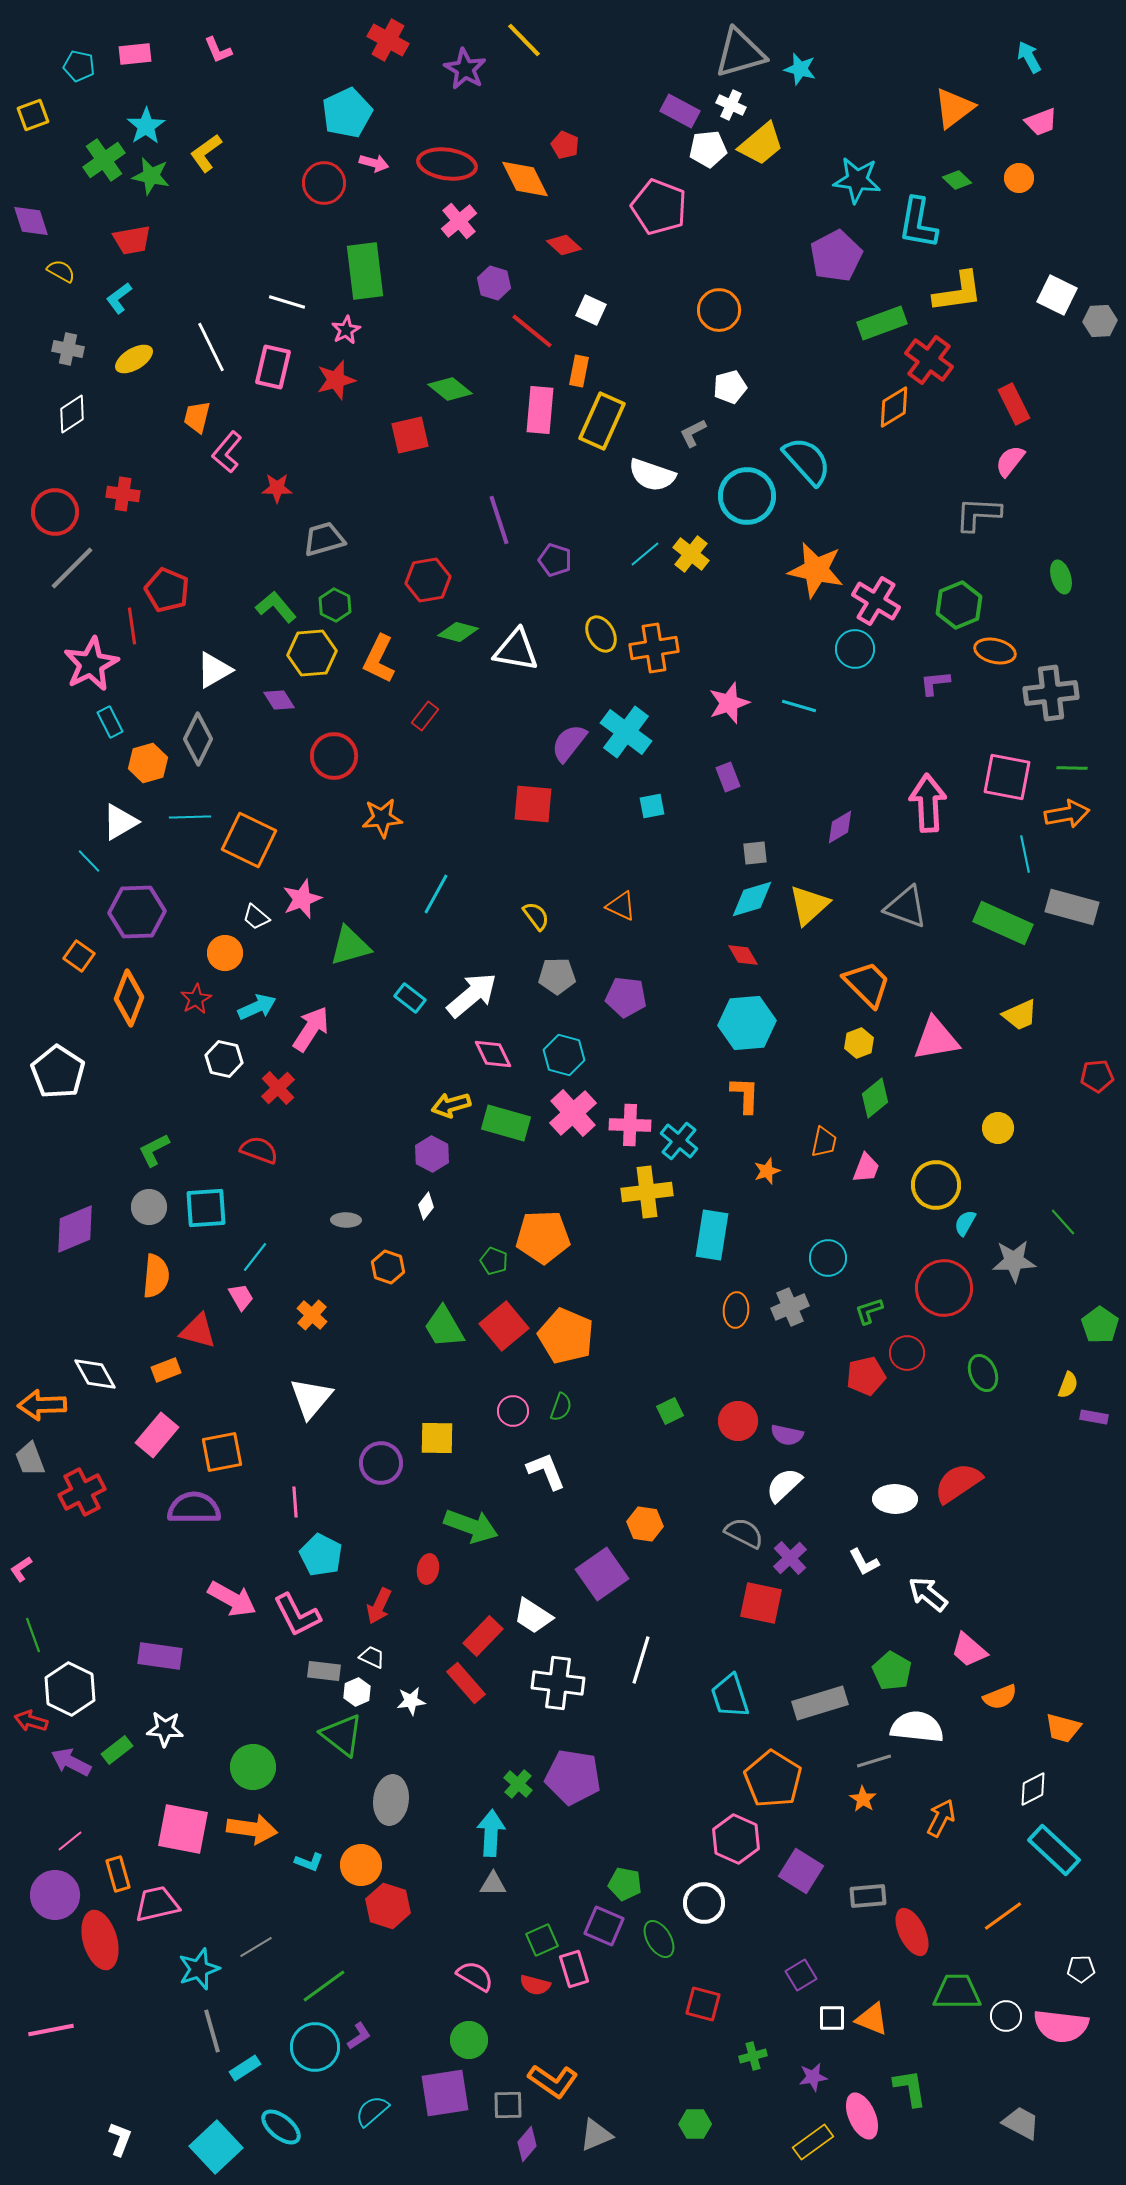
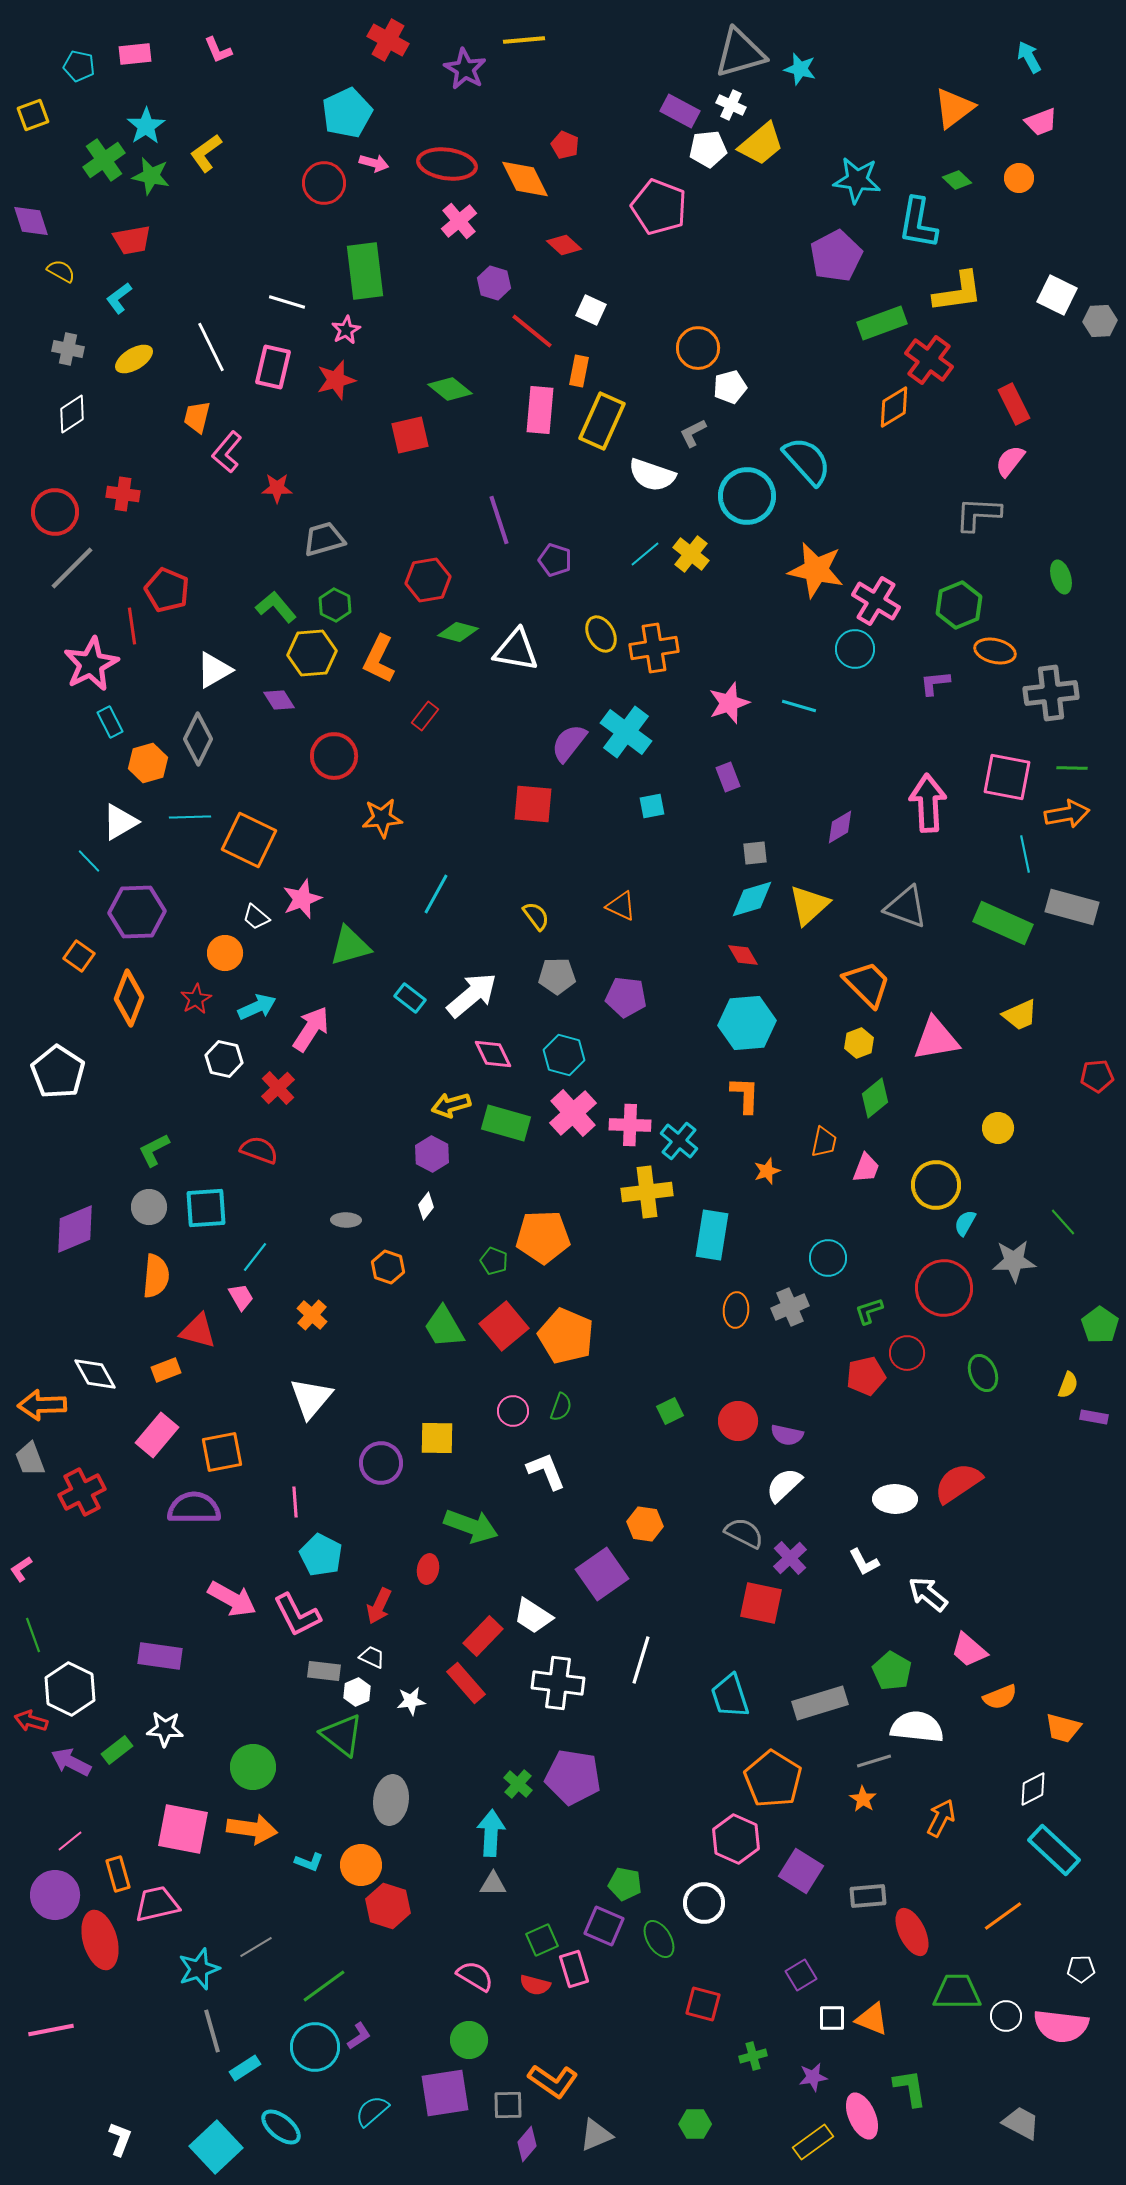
yellow line at (524, 40): rotated 51 degrees counterclockwise
orange circle at (719, 310): moved 21 px left, 38 px down
